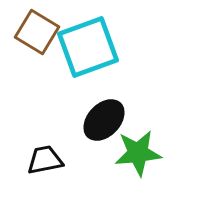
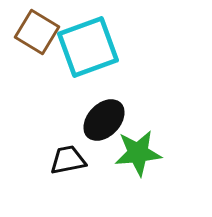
black trapezoid: moved 23 px right
